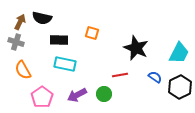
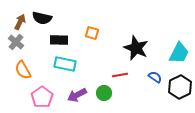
gray cross: rotated 21 degrees clockwise
green circle: moved 1 px up
